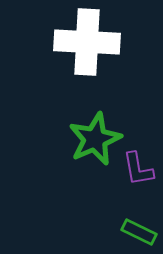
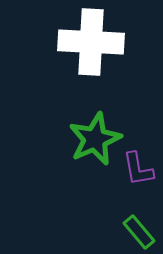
white cross: moved 4 px right
green rectangle: rotated 24 degrees clockwise
